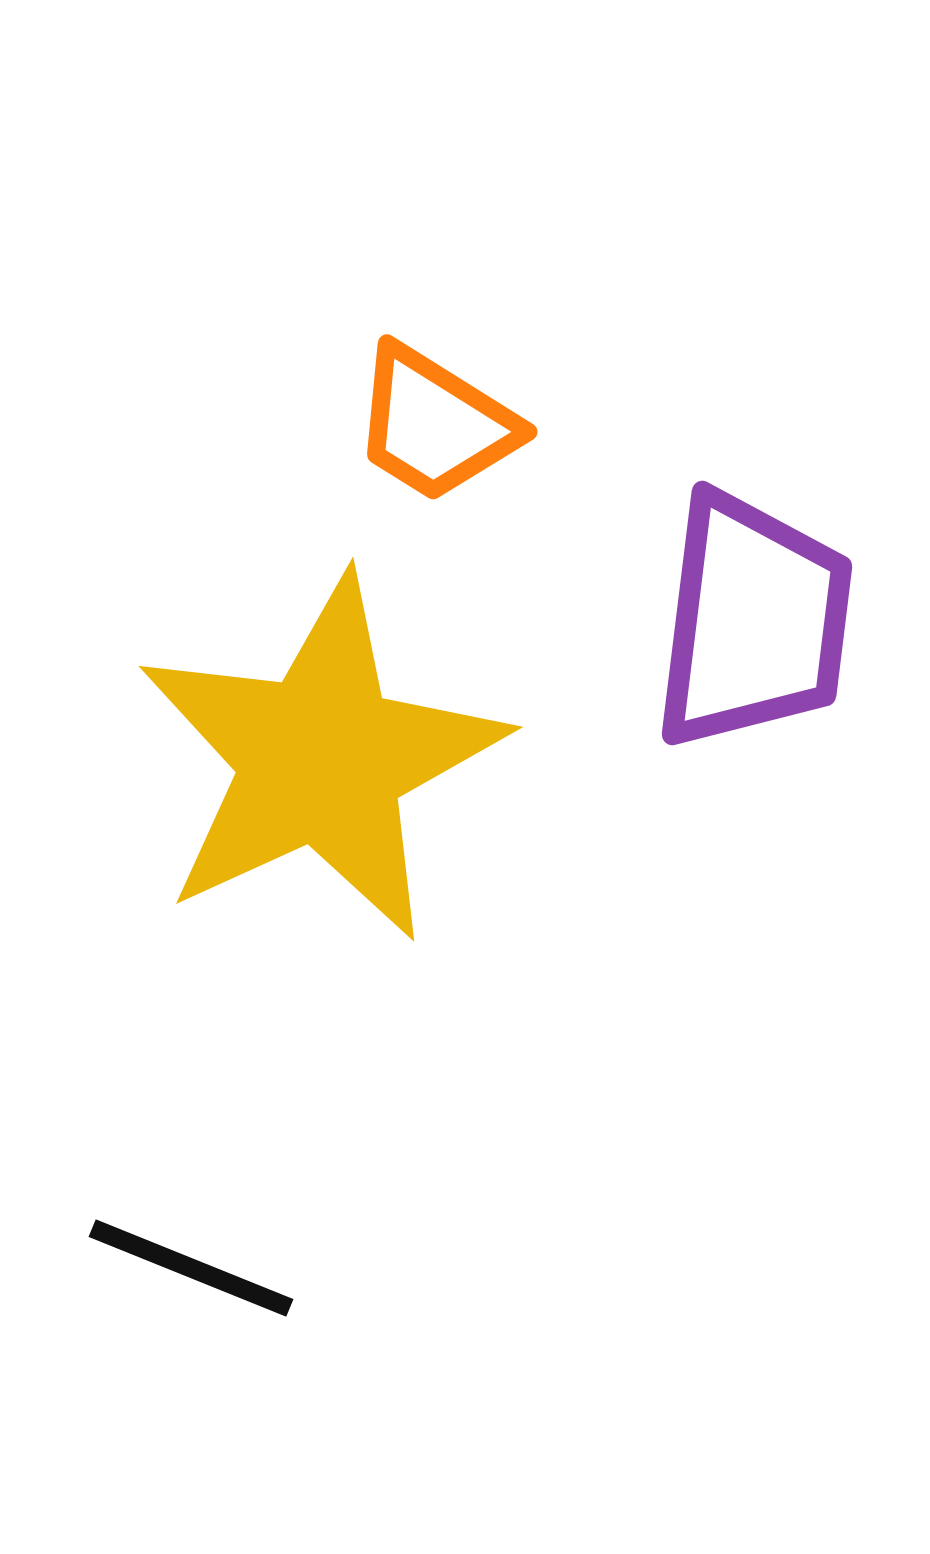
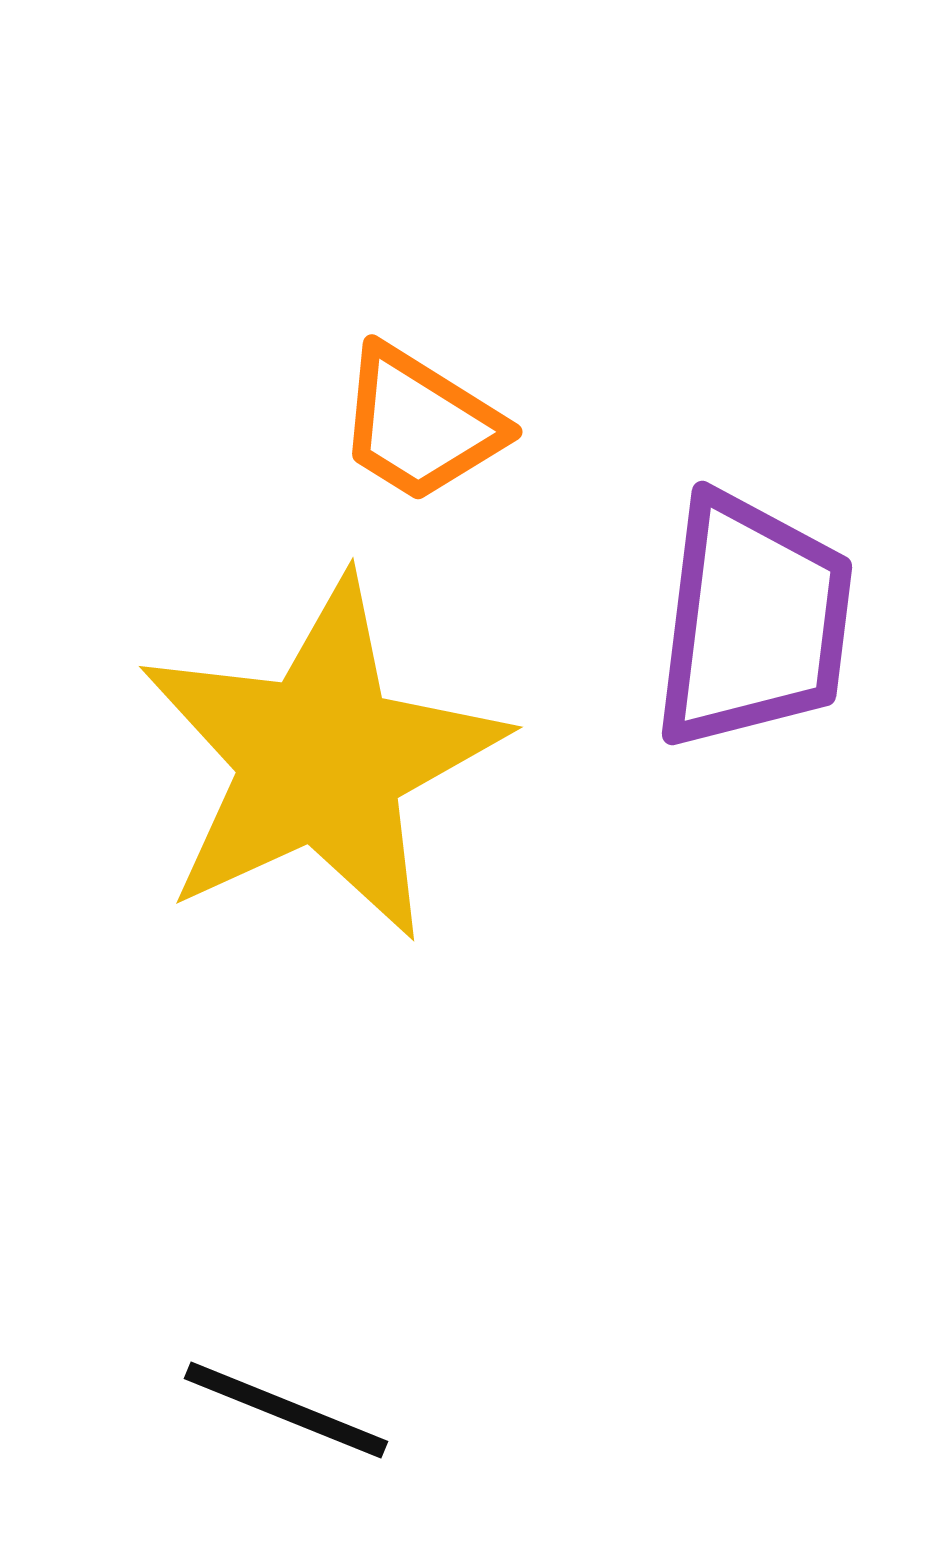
orange trapezoid: moved 15 px left
black line: moved 95 px right, 142 px down
